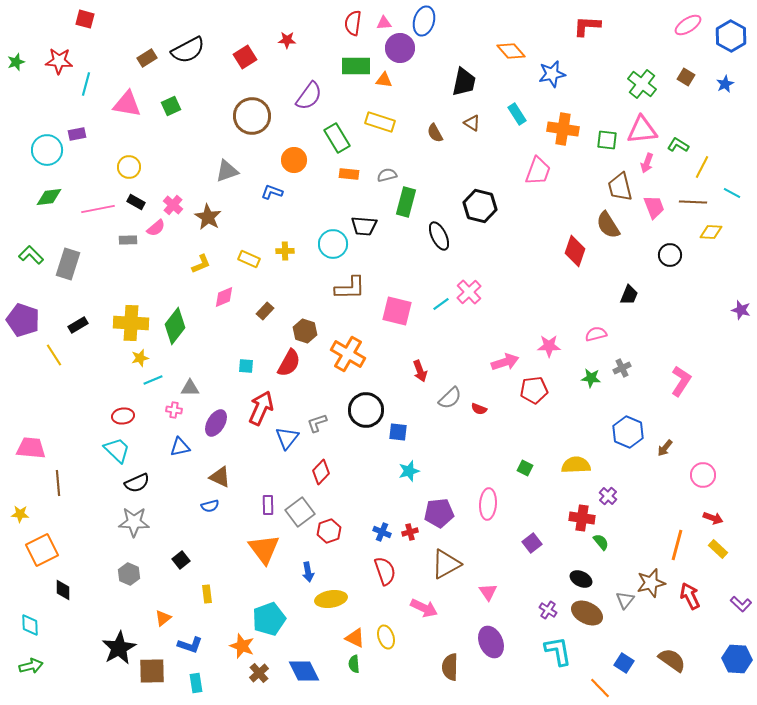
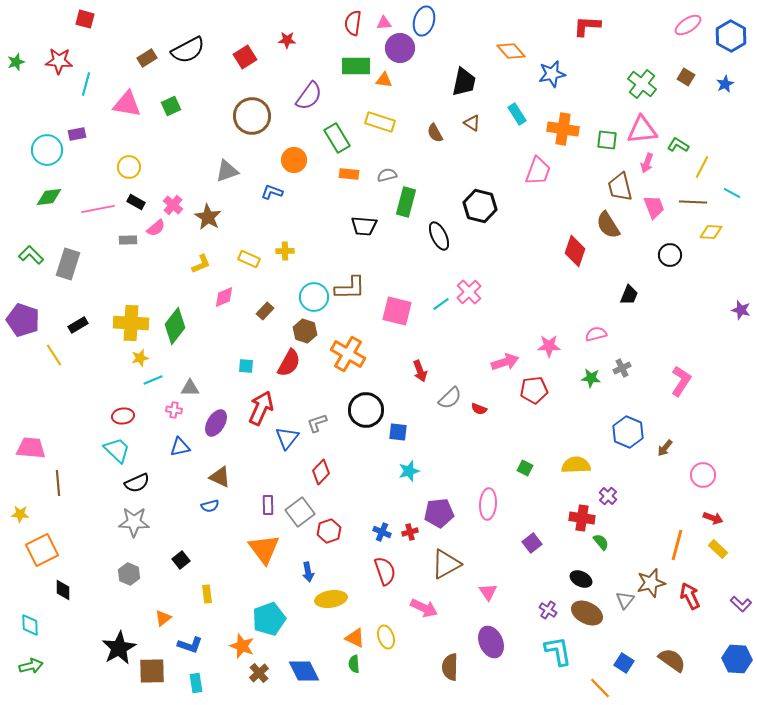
cyan circle at (333, 244): moved 19 px left, 53 px down
